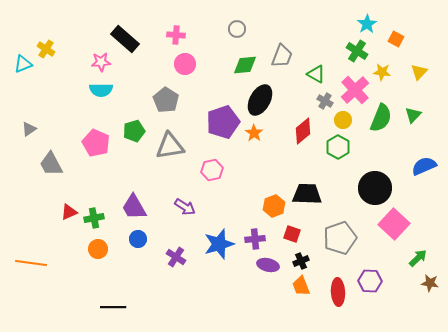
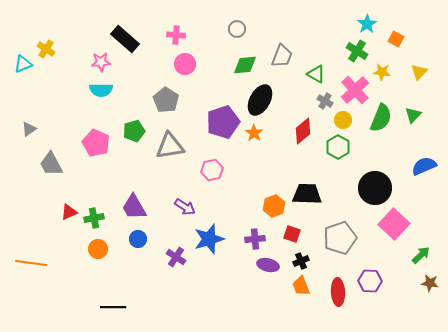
blue star at (219, 244): moved 10 px left, 5 px up
green arrow at (418, 258): moved 3 px right, 3 px up
